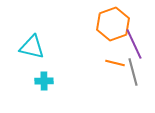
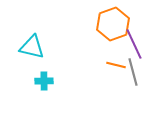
orange line: moved 1 px right, 2 px down
